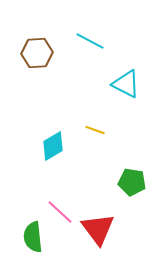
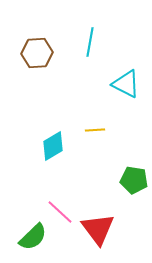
cyan line: moved 1 px down; rotated 72 degrees clockwise
yellow line: rotated 24 degrees counterclockwise
green pentagon: moved 2 px right, 2 px up
green semicircle: rotated 128 degrees counterclockwise
